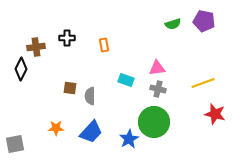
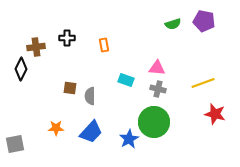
pink triangle: rotated 12 degrees clockwise
